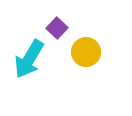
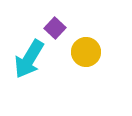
purple square: moved 2 px left
